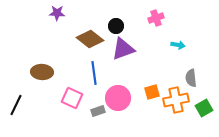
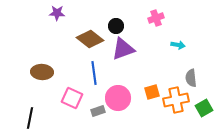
black line: moved 14 px right, 13 px down; rotated 15 degrees counterclockwise
